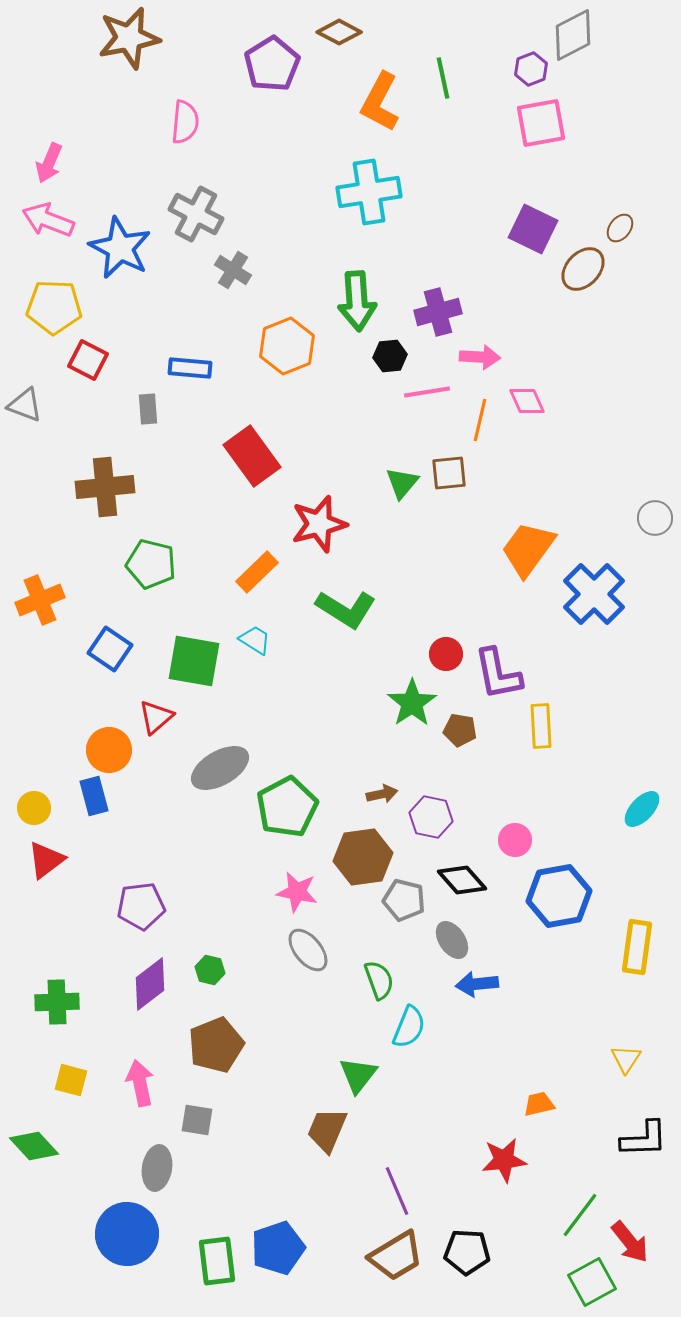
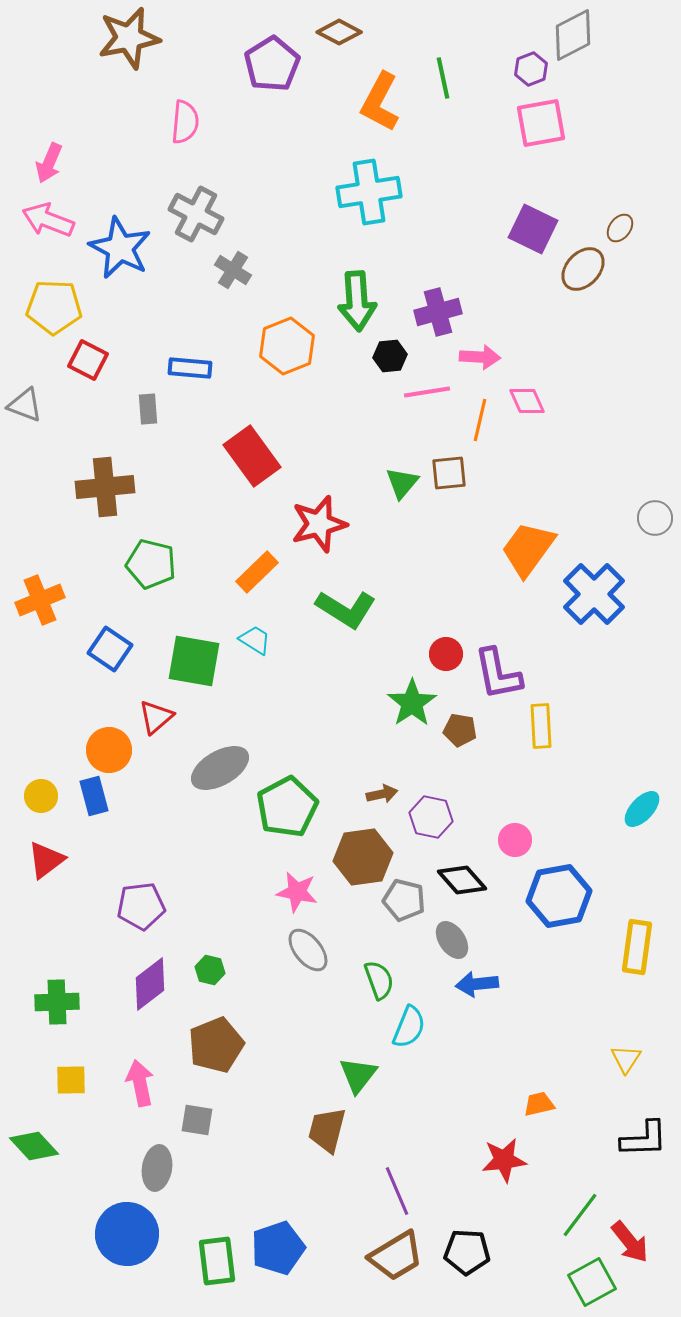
yellow circle at (34, 808): moved 7 px right, 12 px up
yellow square at (71, 1080): rotated 16 degrees counterclockwise
brown trapezoid at (327, 1130): rotated 9 degrees counterclockwise
